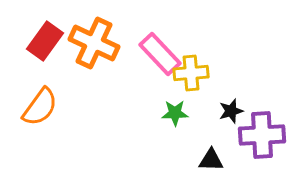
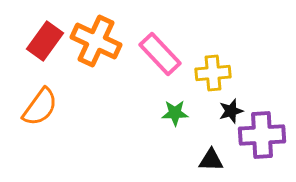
orange cross: moved 2 px right, 2 px up
yellow cross: moved 22 px right
